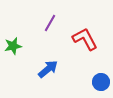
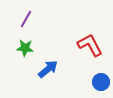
purple line: moved 24 px left, 4 px up
red L-shape: moved 5 px right, 6 px down
green star: moved 12 px right, 2 px down; rotated 18 degrees clockwise
